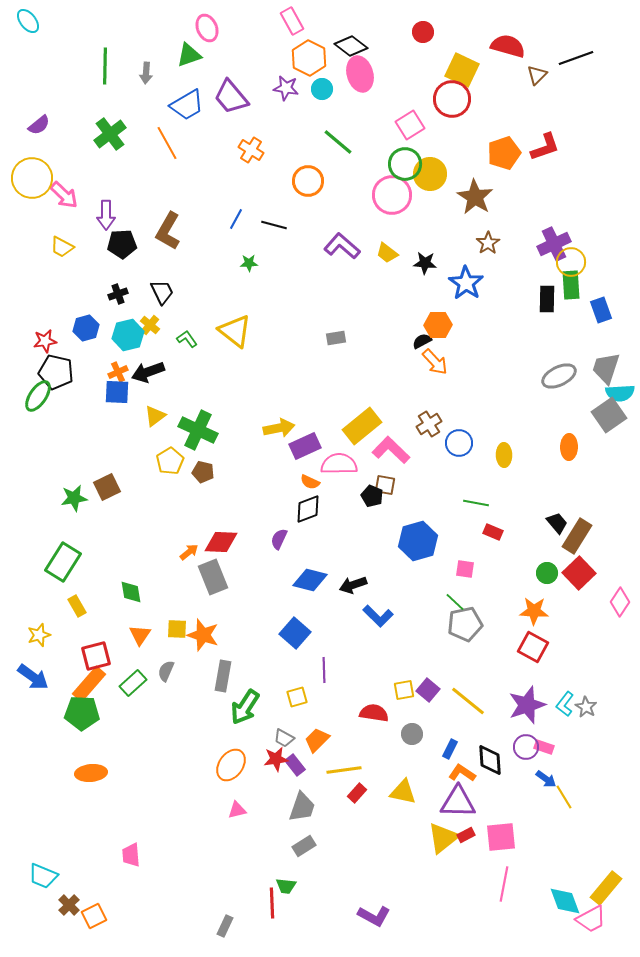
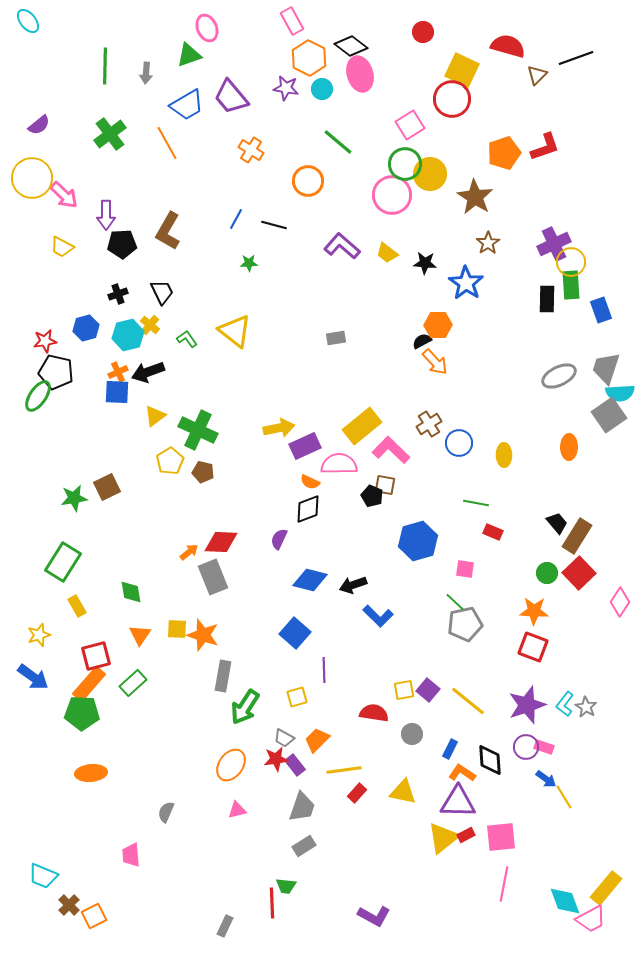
red square at (533, 647): rotated 8 degrees counterclockwise
gray semicircle at (166, 671): moved 141 px down
